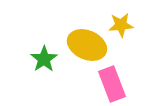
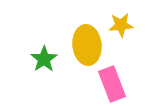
yellow ellipse: rotated 60 degrees clockwise
